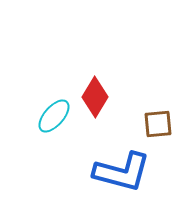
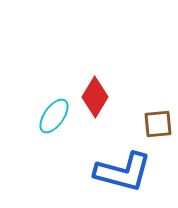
cyan ellipse: rotated 6 degrees counterclockwise
blue L-shape: moved 1 px right
